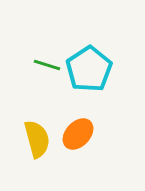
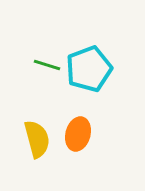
cyan pentagon: rotated 12 degrees clockwise
orange ellipse: rotated 28 degrees counterclockwise
